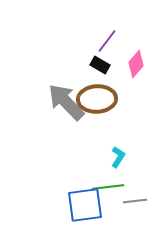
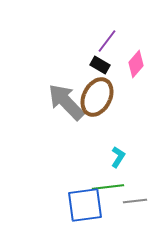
brown ellipse: moved 2 px up; rotated 60 degrees counterclockwise
